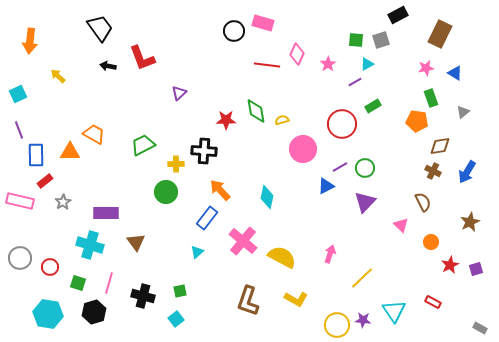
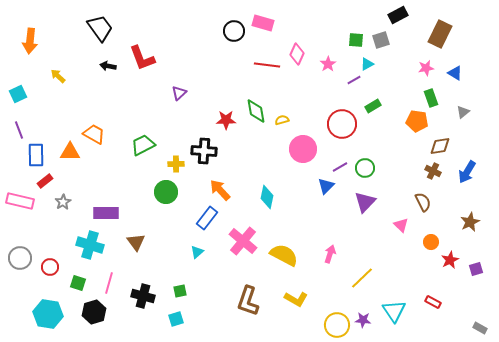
purple line at (355, 82): moved 1 px left, 2 px up
blue triangle at (326, 186): rotated 18 degrees counterclockwise
yellow semicircle at (282, 257): moved 2 px right, 2 px up
red star at (450, 265): moved 5 px up
cyan square at (176, 319): rotated 21 degrees clockwise
